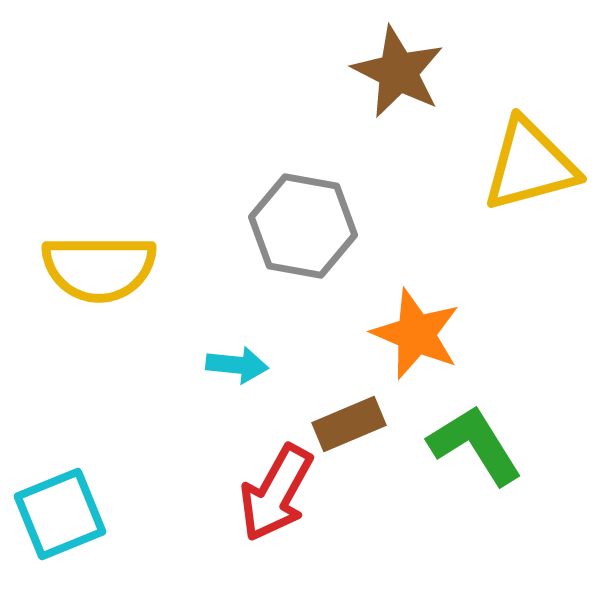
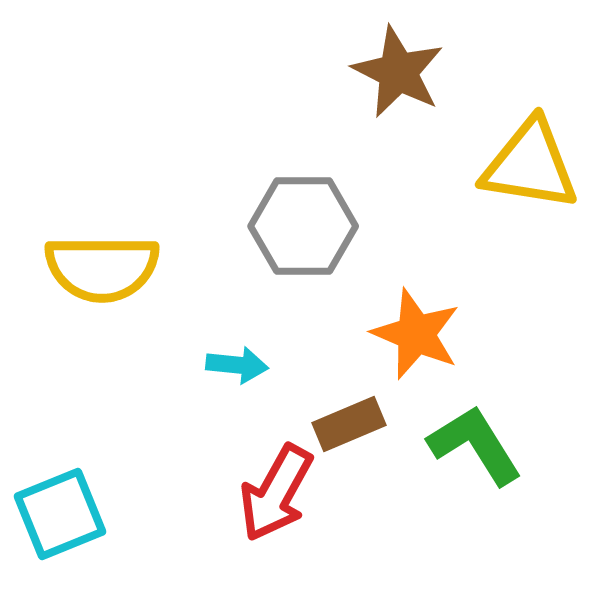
yellow triangle: rotated 24 degrees clockwise
gray hexagon: rotated 10 degrees counterclockwise
yellow semicircle: moved 3 px right
